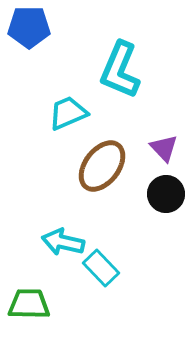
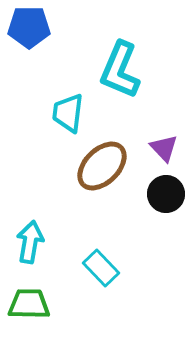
cyan trapezoid: rotated 60 degrees counterclockwise
brown ellipse: rotated 8 degrees clockwise
cyan arrow: moved 33 px left; rotated 87 degrees clockwise
